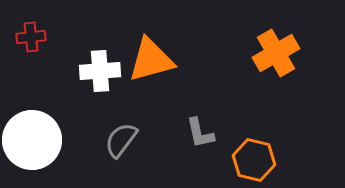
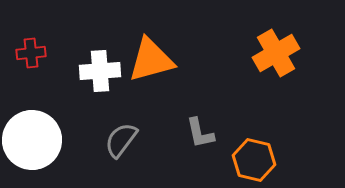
red cross: moved 16 px down
